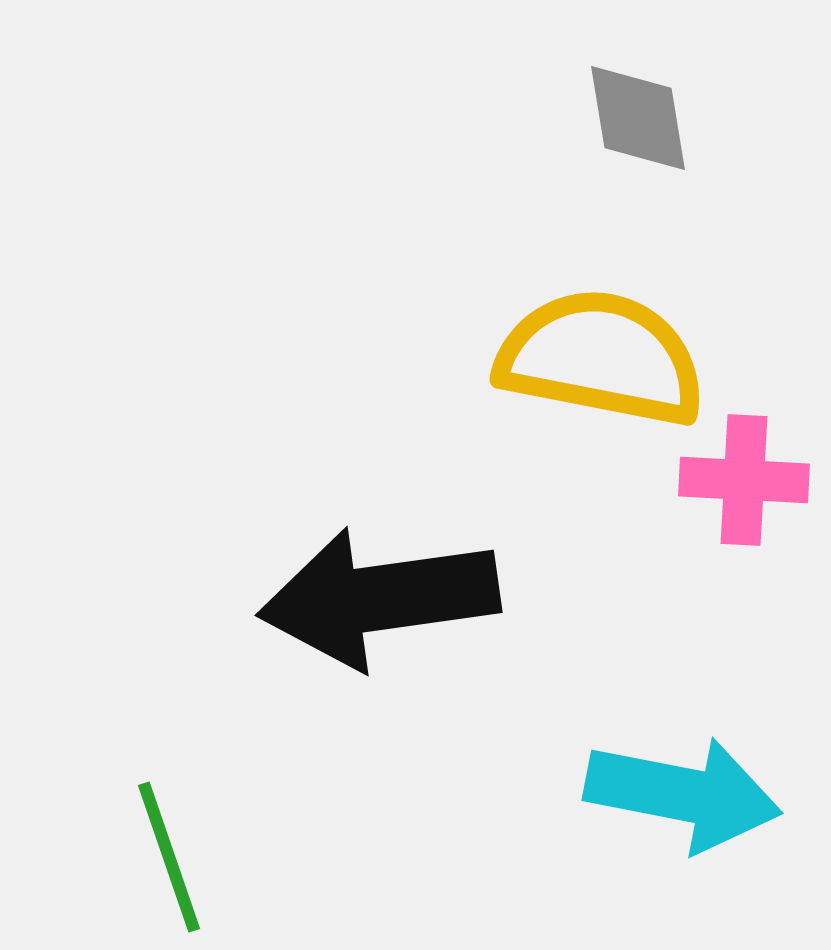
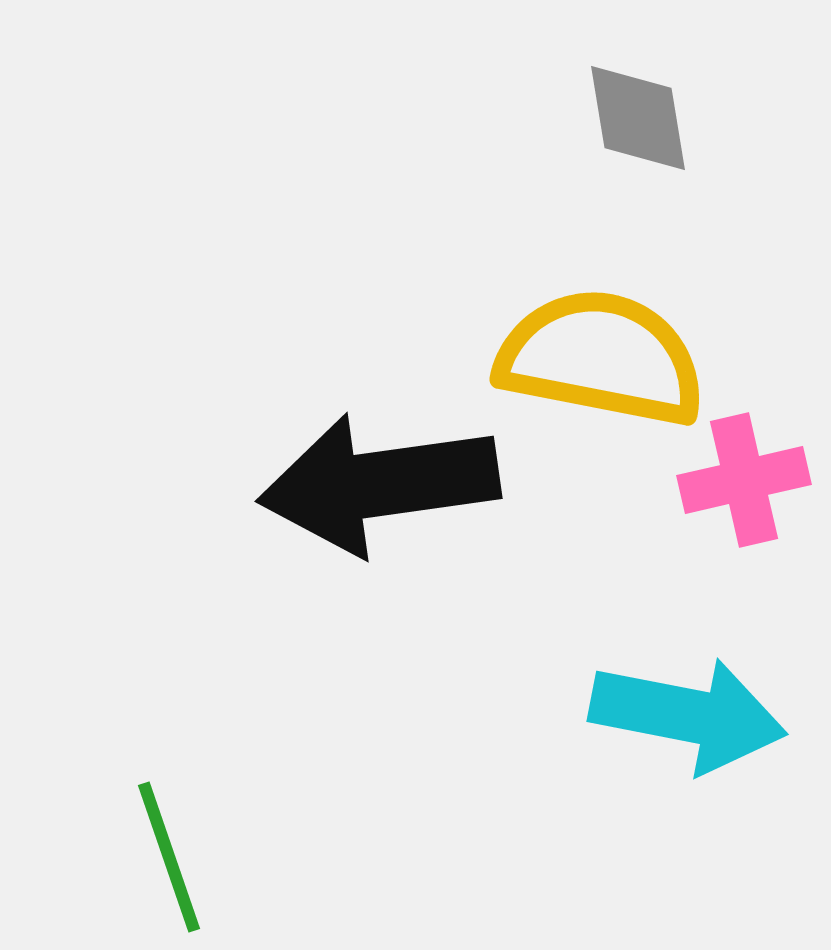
pink cross: rotated 16 degrees counterclockwise
black arrow: moved 114 px up
cyan arrow: moved 5 px right, 79 px up
